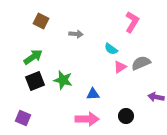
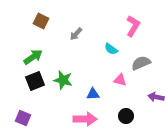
pink L-shape: moved 1 px right, 4 px down
gray arrow: rotated 128 degrees clockwise
pink triangle: moved 13 px down; rotated 48 degrees clockwise
pink arrow: moved 2 px left
